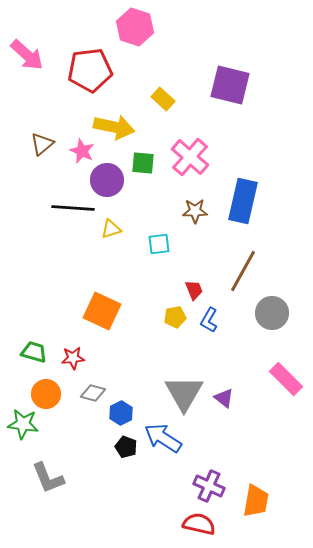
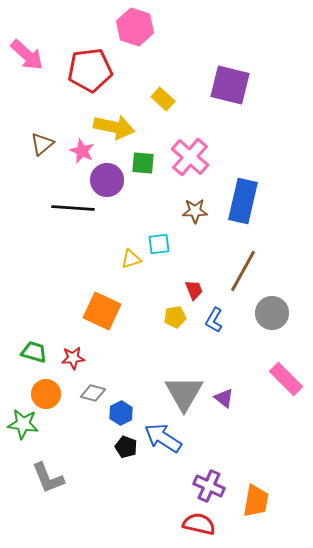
yellow triangle: moved 20 px right, 30 px down
blue L-shape: moved 5 px right
